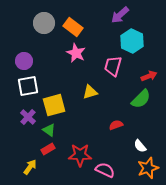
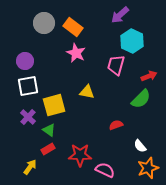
purple circle: moved 1 px right
pink trapezoid: moved 3 px right, 1 px up
yellow triangle: moved 3 px left; rotated 28 degrees clockwise
